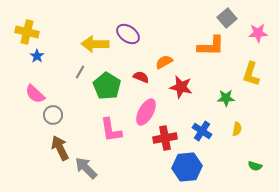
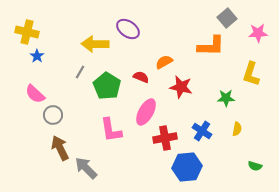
purple ellipse: moved 5 px up
